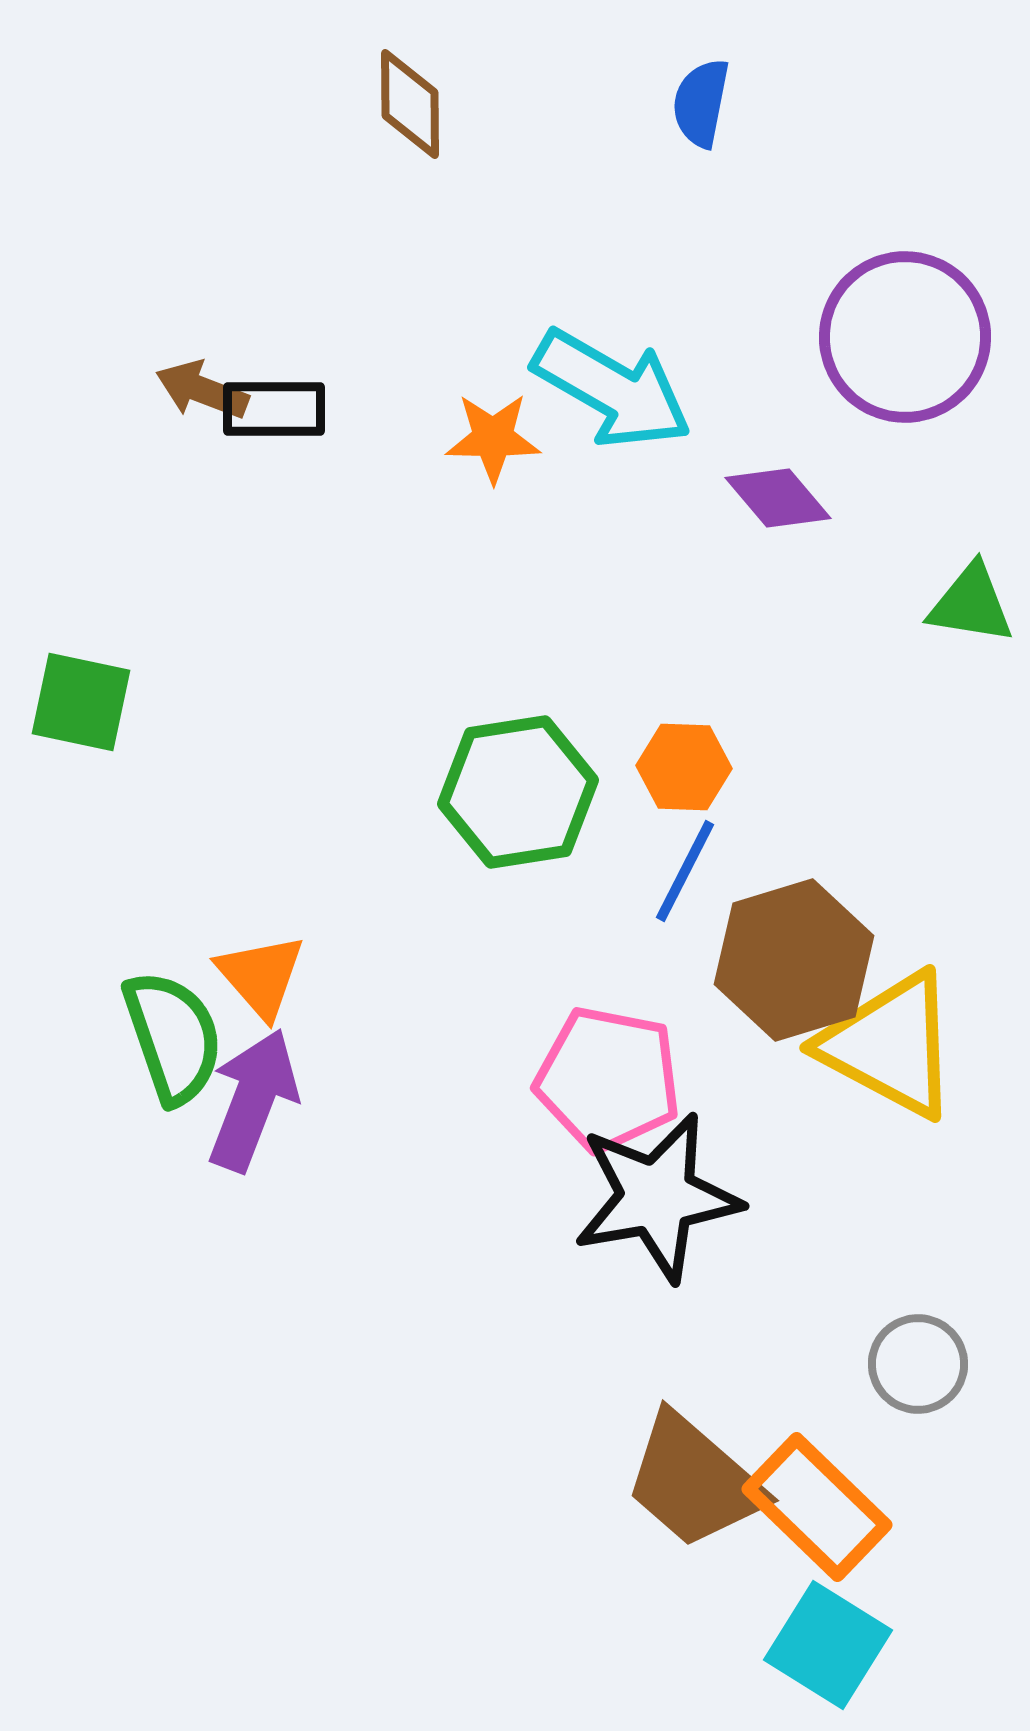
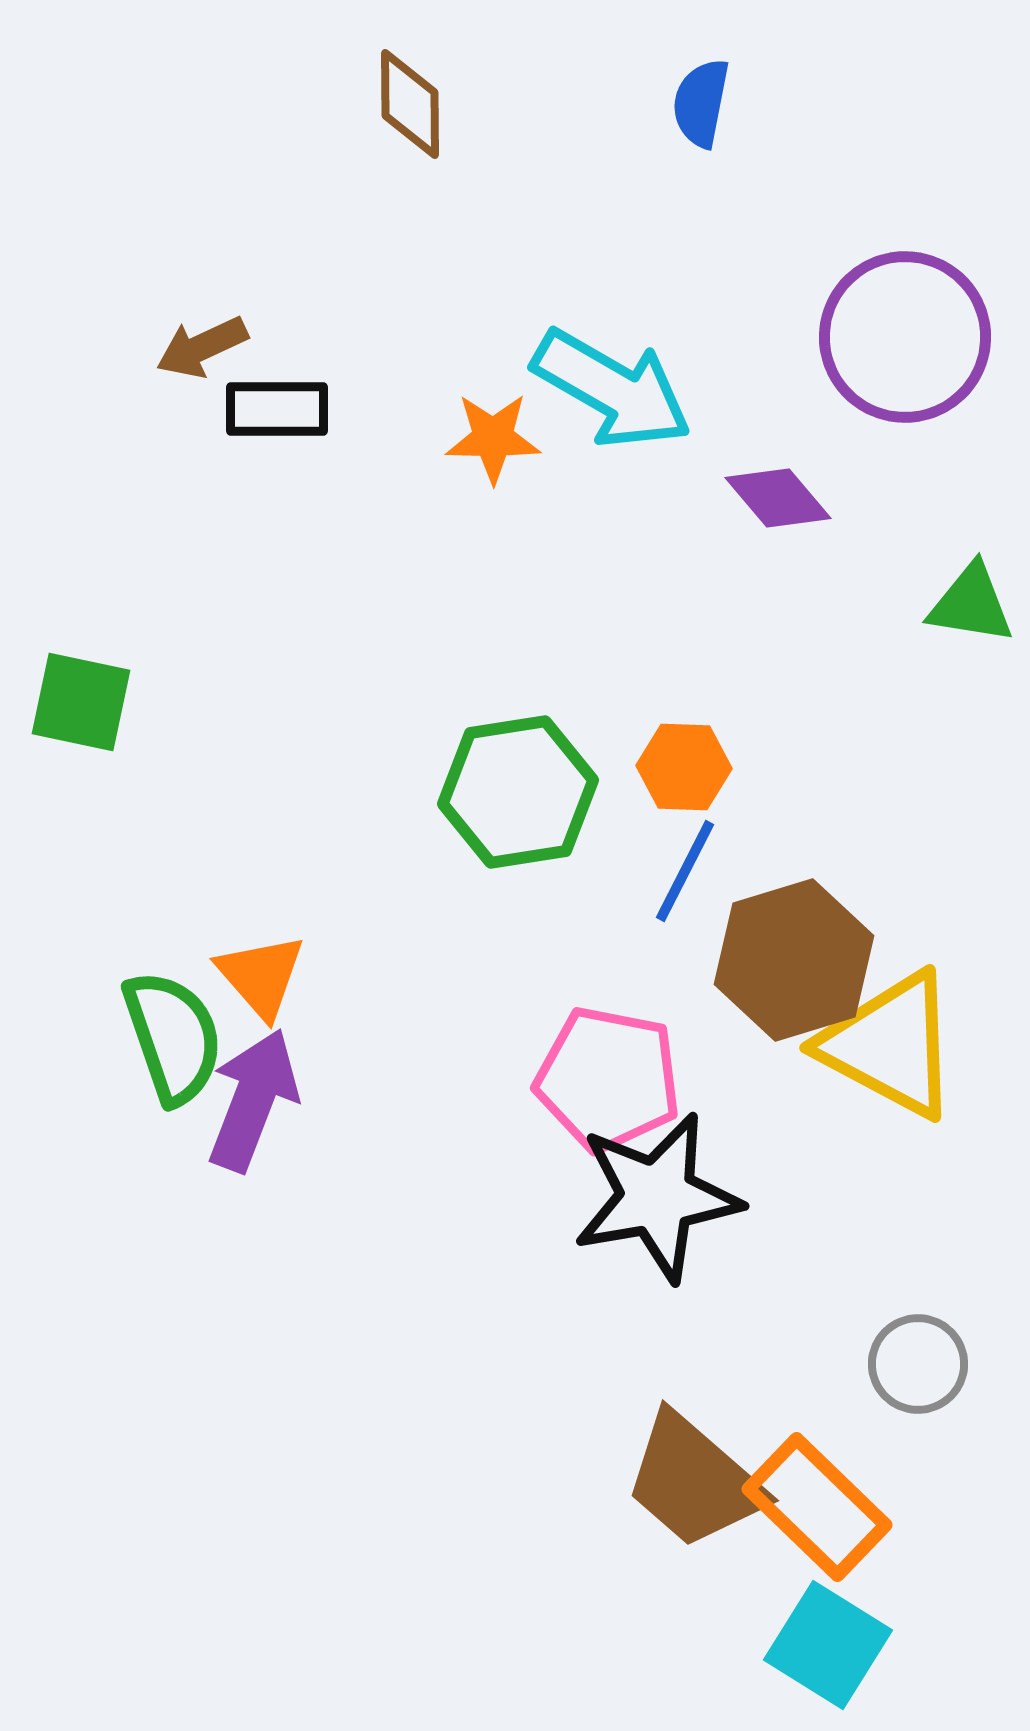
brown arrow: moved 43 px up; rotated 46 degrees counterclockwise
black rectangle: moved 3 px right
